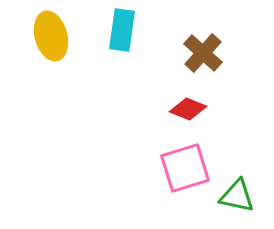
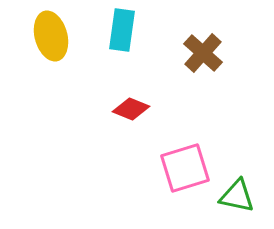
red diamond: moved 57 px left
